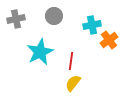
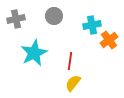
cyan star: moved 6 px left, 1 px down
red line: moved 1 px left
